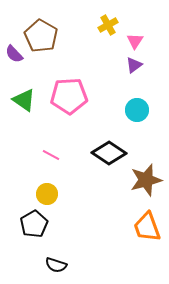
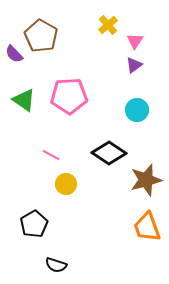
yellow cross: rotated 12 degrees counterclockwise
yellow circle: moved 19 px right, 10 px up
